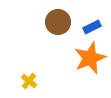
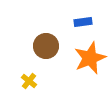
brown circle: moved 12 px left, 24 px down
blue rectangle: moved 9 px left, 5 px up; rotated 18 degrees clockwise
